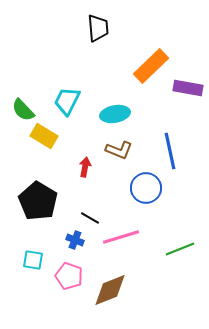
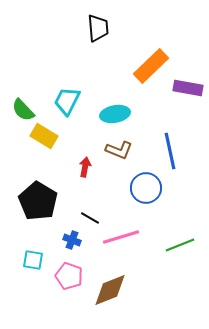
blue cross: moved 3 px left
green line: moved 4 px up
